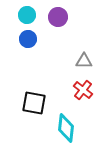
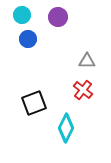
cyan circle: moved 5 px left
gray triangle: moved 3 px right
black square: rotated 30 degrees counterclockwise
cyan diamond: rotated 20 degrees clockwise
